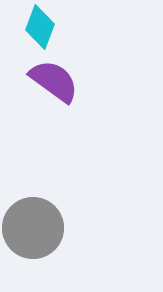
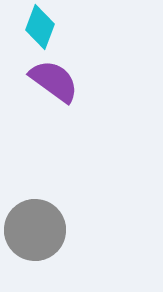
gray circle: moved 2 px right, 2 px down
